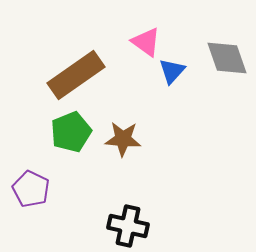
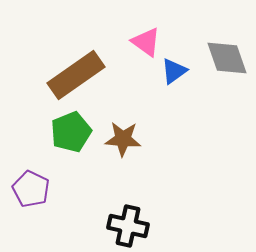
blue triangle: moved 2 px right; rotated 12 degrees clockwise
